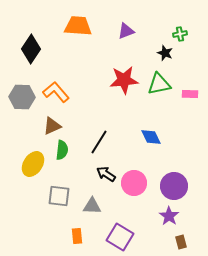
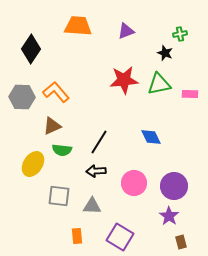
green semicircle: rotated 90 degrees clockwise
black arrow: moved 10 px left, 3 px up; rotated 36 degrees counterclockwise
